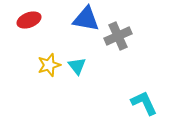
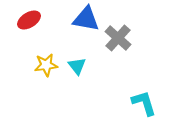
red ellipse: rotated 10 degrees counterclockwise
gray cross: moved 2 px down; rotated 24 degrees counterclockwise
yellow star: moved 3 px left; rotated 10 degrees clockwise
cyan L-shape: rotated 8 degrees clockwise
